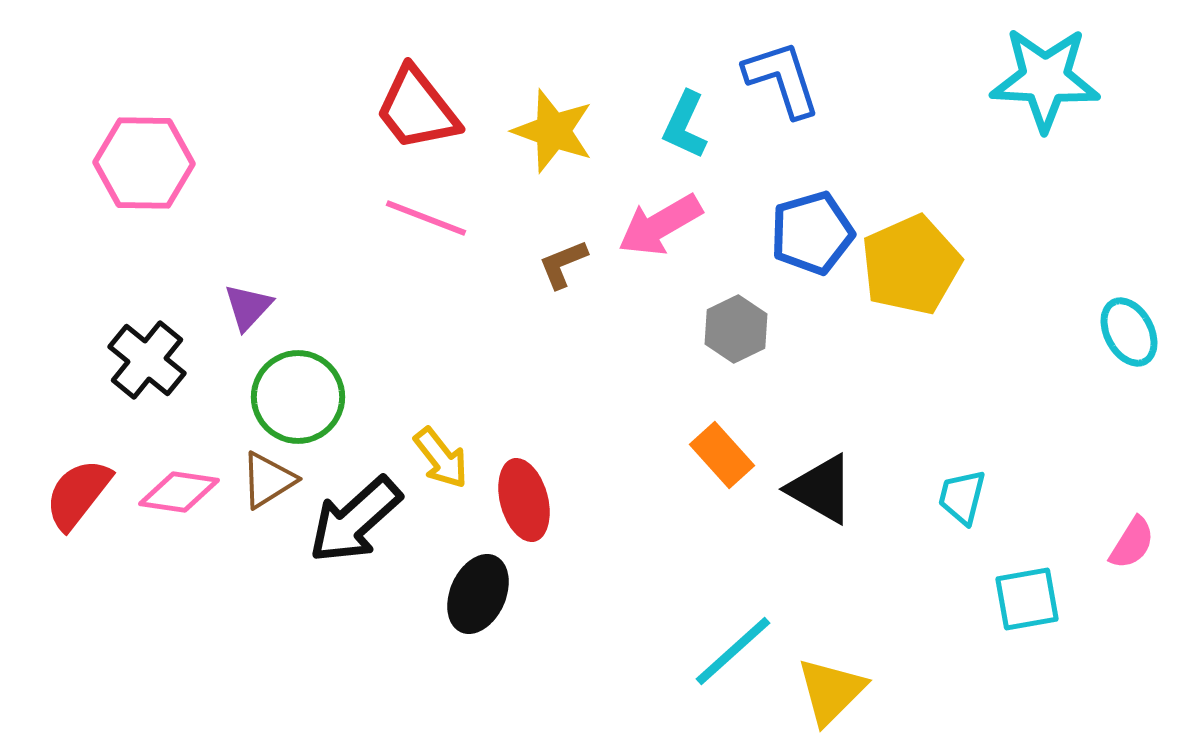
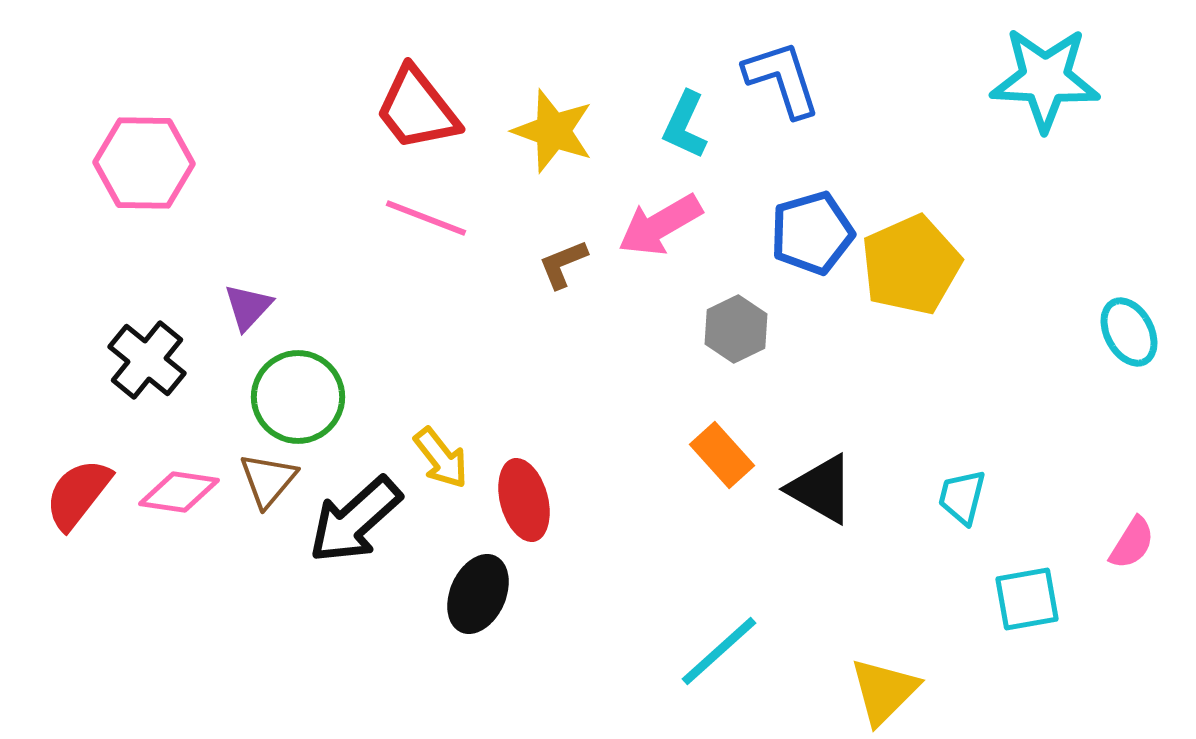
brown triangle: rotated 18 degrees counterclockwise
cyan line: moved 14 px left
yellow triangle: moved 53 px right
